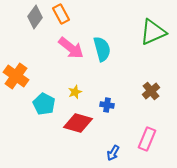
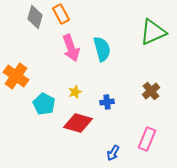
gray diamond: rotated 20 degrees counterclockwise
pink arrow: rotated 32 degrees clockwise
blue cross: moved 3 px up; rotated 16 degrees counterclockwise
